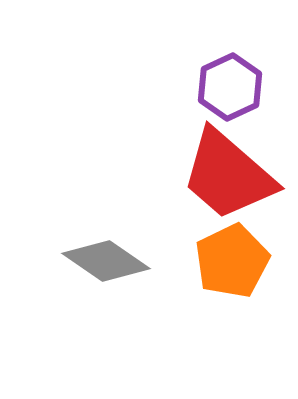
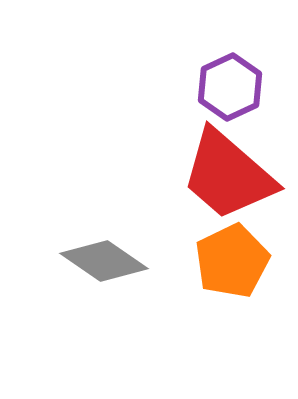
gray diamond: moved 2 px left
